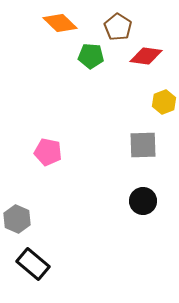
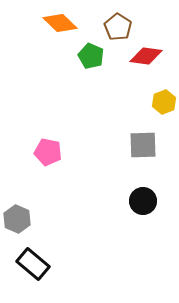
green pentagon: rotated 20 degrees clockwise
